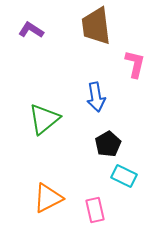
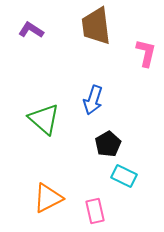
pink L-shape: moved 11 px right, 11 px up
blue arrow: moved 3 px left, 3 px down; rotated 28 degrees clockwise
green triangle: rotated 40 degrees counterclockwise
pink rectangle: moved 1 px down
